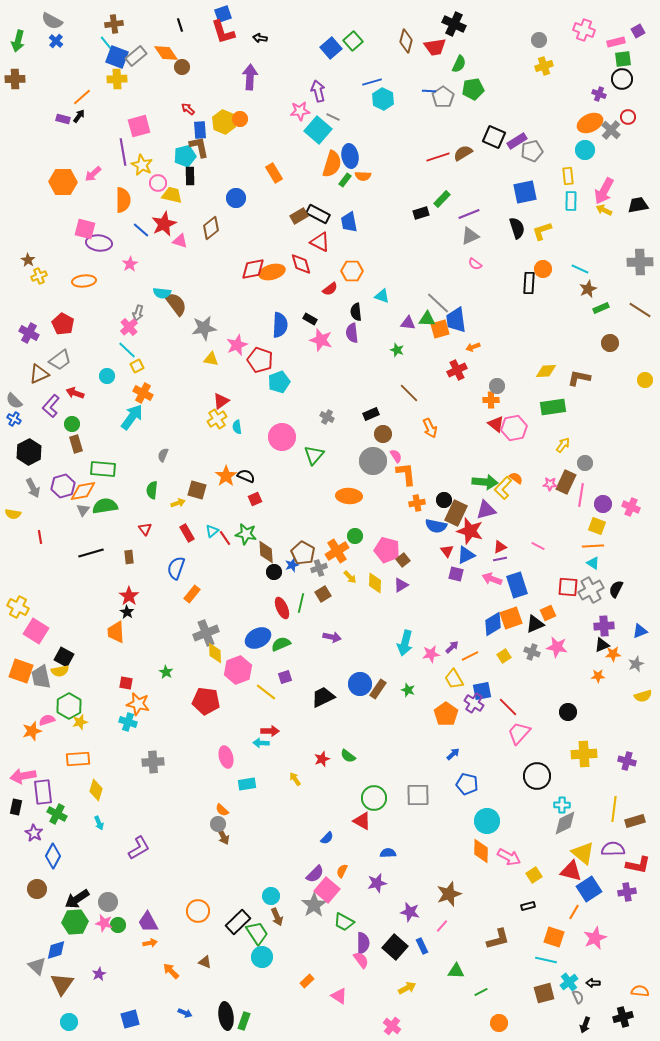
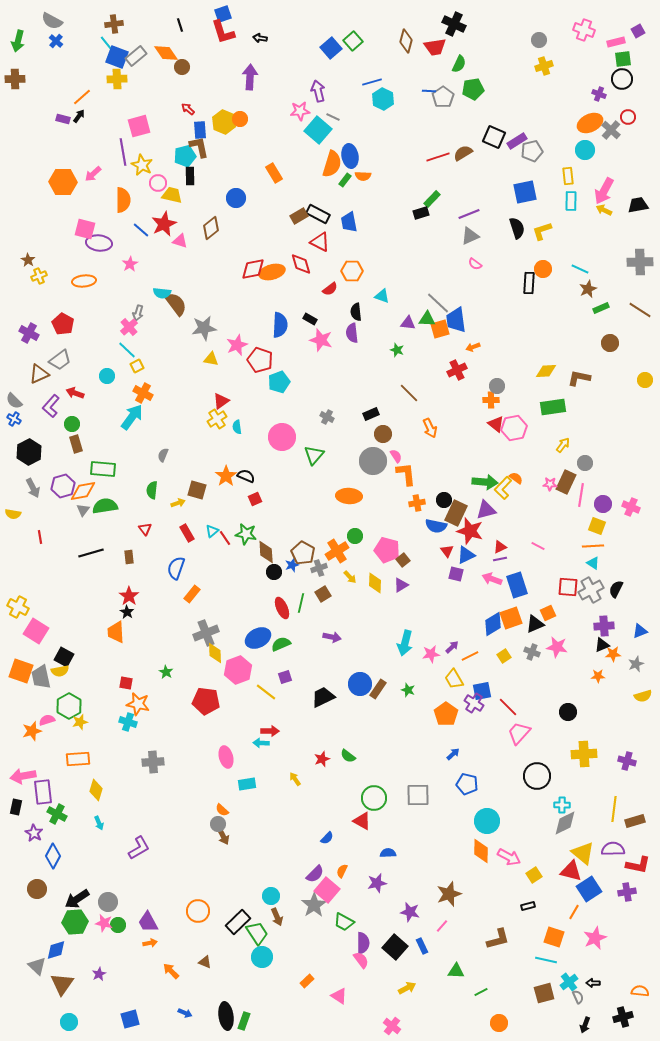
green rectangle at (442, 199): moved 10 px left
